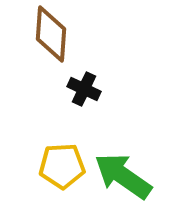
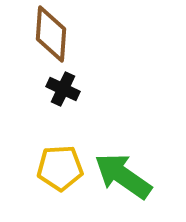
black cross: moved 21 px left
yellow pentagon: moved 2 px left, 2 px down
